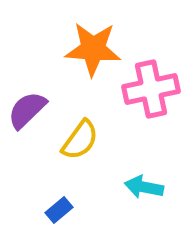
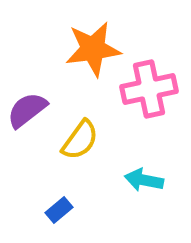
orange star: rotated 12 degrees counterclockwise
pink cross: moved 2 px left
purple semicircle: rotated 6 degrees clockwise
cyan arrow: moved 7 px up
